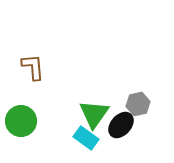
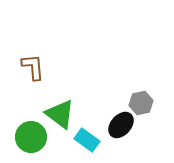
gray hexagon: moved 3 px right, 1 px up
green triangle: moved 34 px left; rotated 28 degrees counterclockwise
green circle: moved 10 px right, 16 px down
cyan rectangle: moved 1 px right, 2 px down
